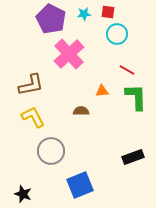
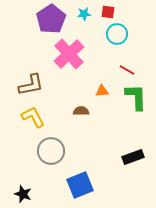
purple pentagon: rotated 12 degrees clockwise
